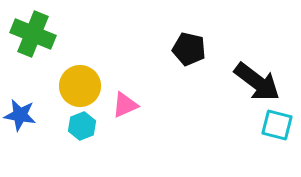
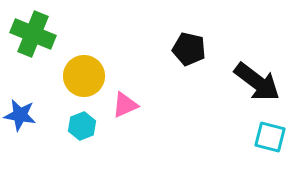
yellow circle: moved 4 px right, 10 px up
cyan square: moved 7 px left, 12 px down
